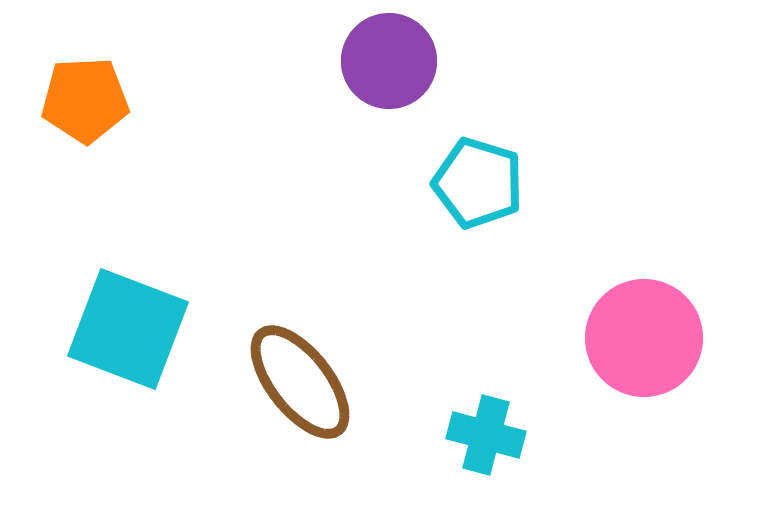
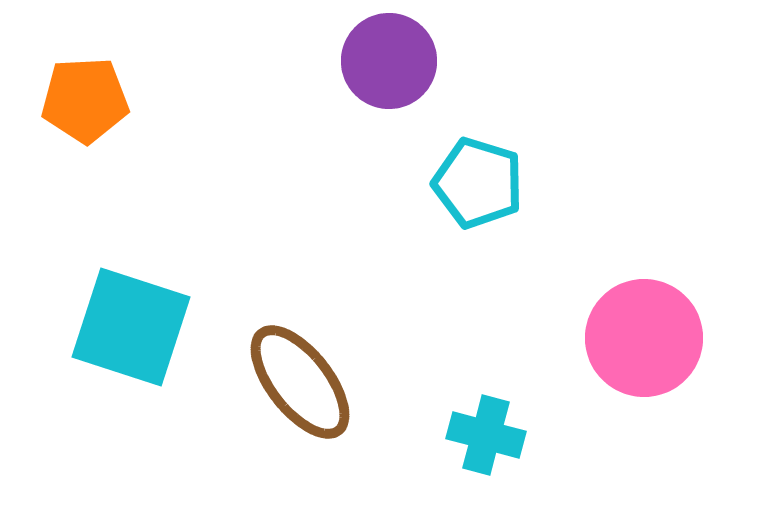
cyan square: moved 3 px right, 2 px up; rotated 3 degrees counterclockwise
